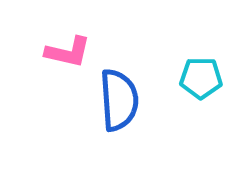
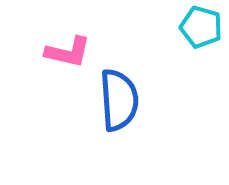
cyan pentagon: moved 51 px up; rotated 15 degrees clockwise
